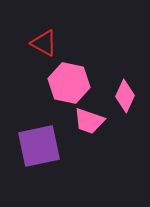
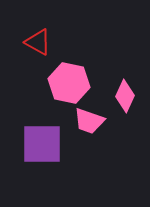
red triangle: moved 6 px left, 1 px up
purple square: moved 3 px right, 2 px up; rotated 12 degrees clockwise
